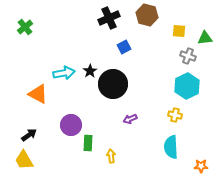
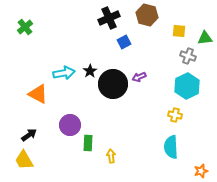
blue square: moved 5 px up
purple arrow: moved 9 px right, 42 px up
purple circle: moved 1 px left
orange star: moved 5 px down; rotated 16 degrees counterclockwise
